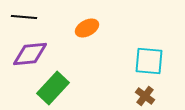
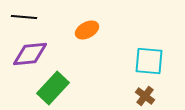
orange ellipse: moved 2 px down
